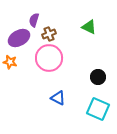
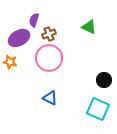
black circle: moved 6 px right, 3 px down
blue triangle: moved 8 px left
